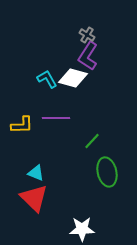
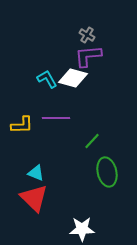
purple L-shape: rotated 52 degrees clockwise
